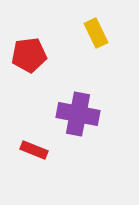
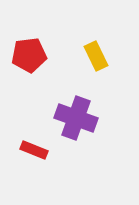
yellow rectangle: moved 23 px down
purple cross: moved 2 px left, 4 px down; rotated 9 degrees clockwise
